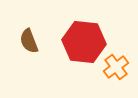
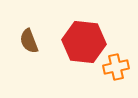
orange cross: rotated 25 degrees clockwise
